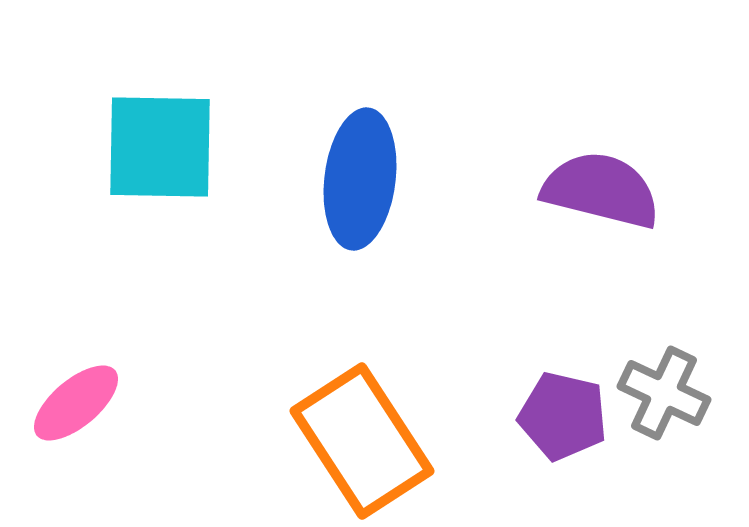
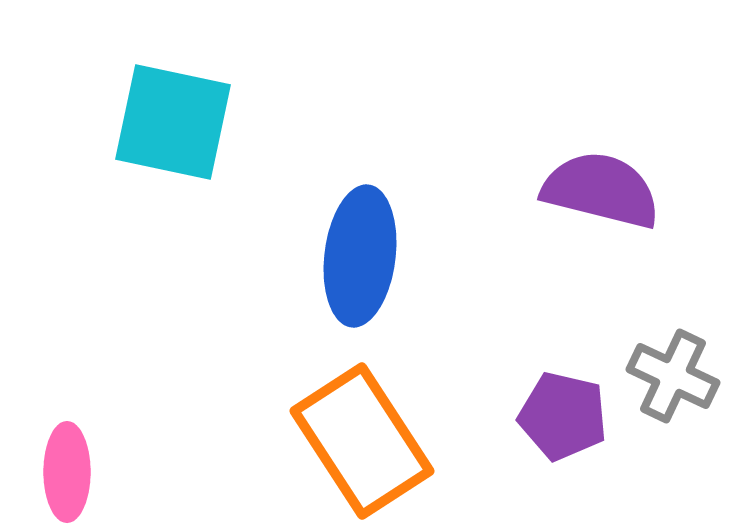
cyan square: moved 13 px right, 25 px up; rotated 11 degrees clockwise
blue ellipse: moved 77 px down
gray cross: moved 9 px right, 17 px up
pink ellipse: moved 9 px left, 69 px down; rotated 50 degrees counterclockwise
